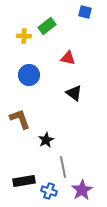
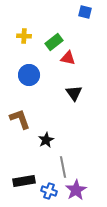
green rectangle: moved 7 px right, 16 px down
black triangle: rotated 18 degrees clockwise
purple star: moved 6 px left
